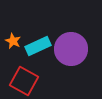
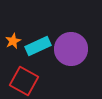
orange star: rotated 21 degrees clockwise
